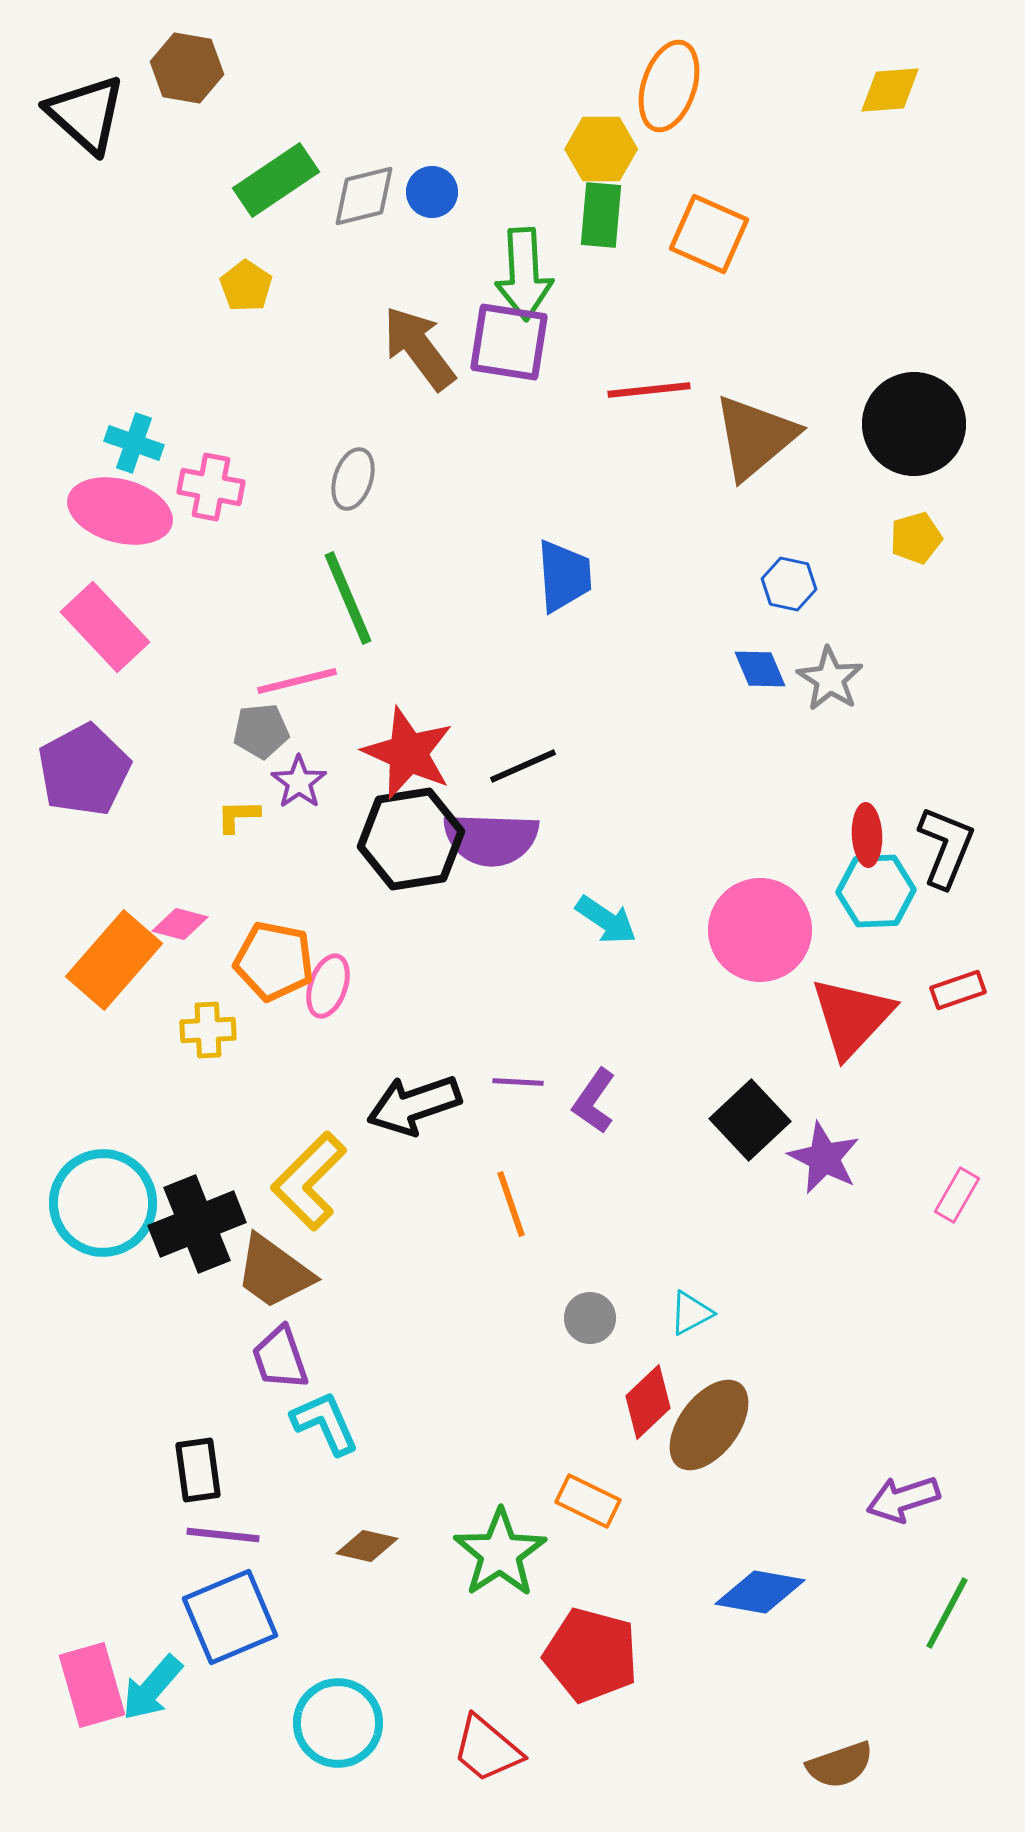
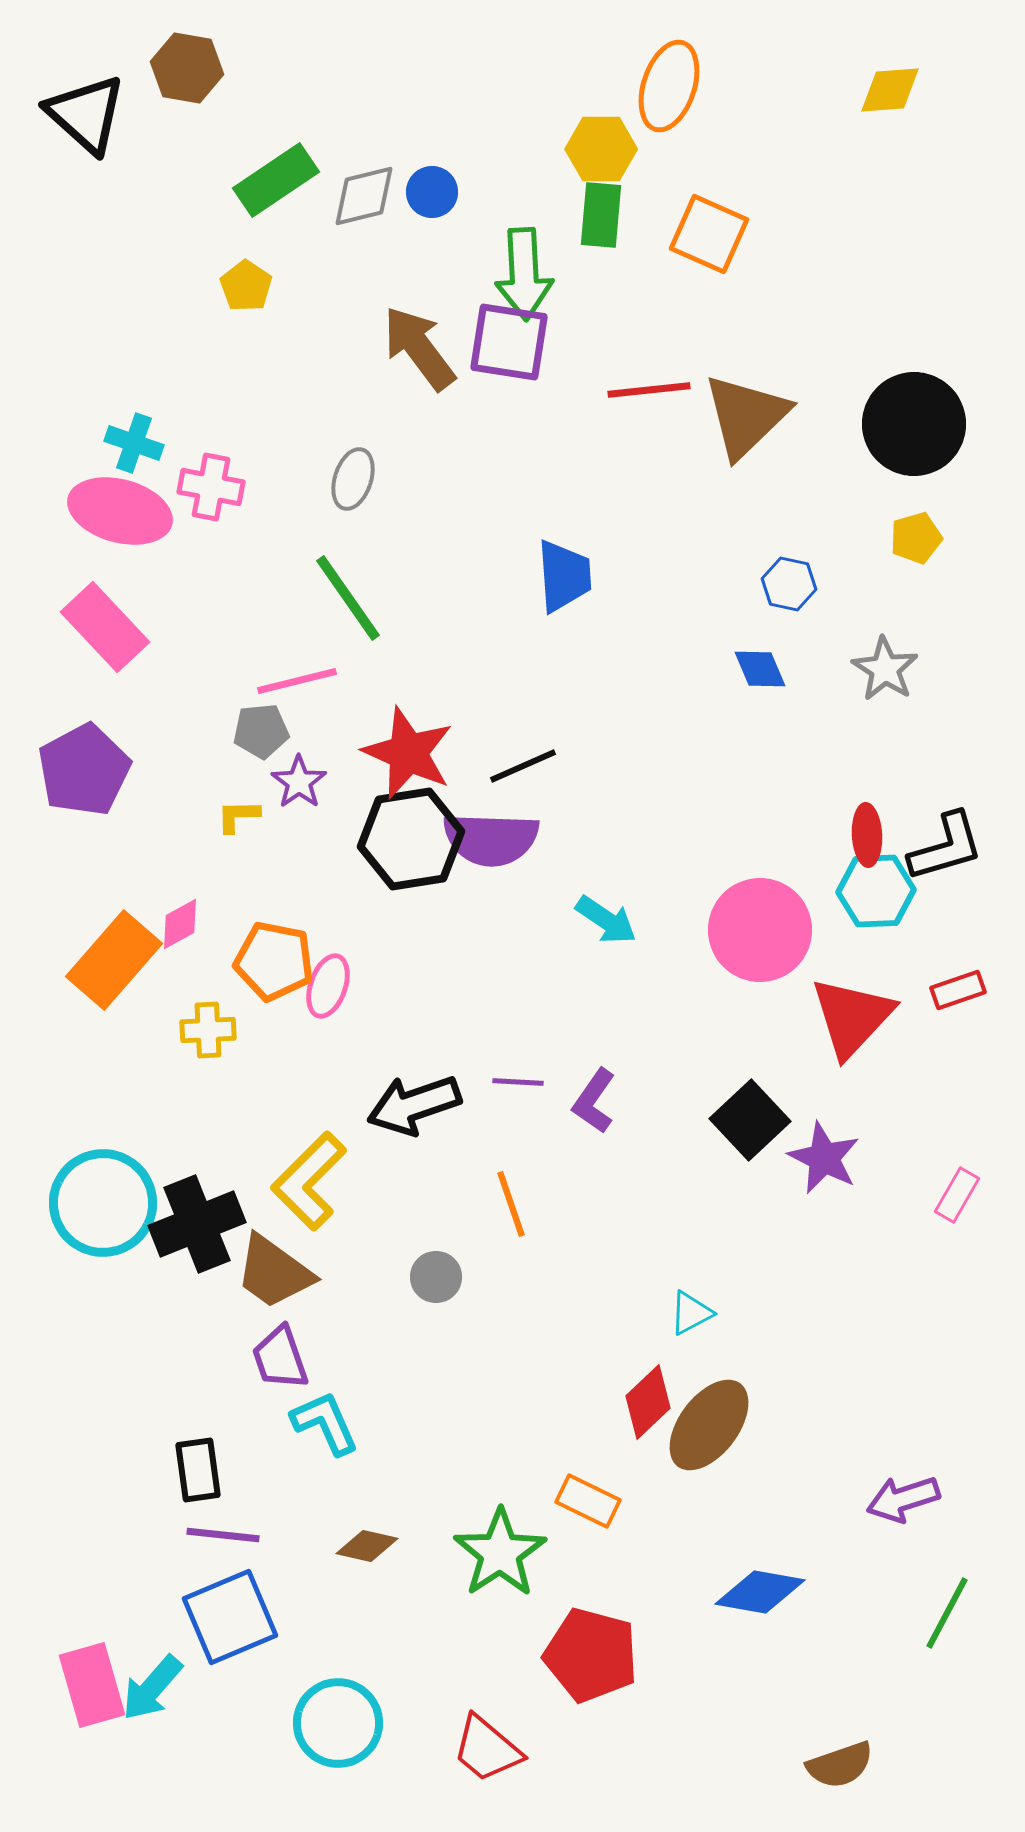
brown triangle at (755, 437): moved 9 px left, 21 px up; rotated 4 degrees counterclockwise
green line at (348, 598): rotated 12 degrees counterclockwise
gray star at (830, 679): moved 55 px right, 10 px up
black L-shape at (946, 847): rotated 52 degrees clockwise
pink diamond at (180, 924): rotated 44 degrees counterclockwise
gray circle at (590, 1318): moved 154 px left, 41 px up
